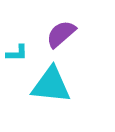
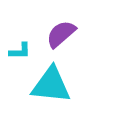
cyan L-shape: moved 3 px right, 2 px up
